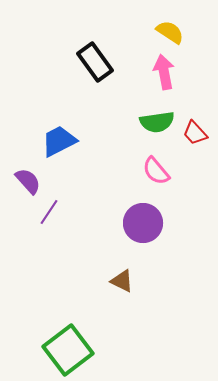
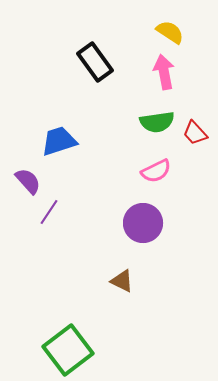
blue trapezoid: rotated 9 degrees clockwise
pink semicircle: rotated 76 degrees counterclockwise
